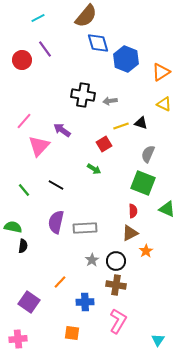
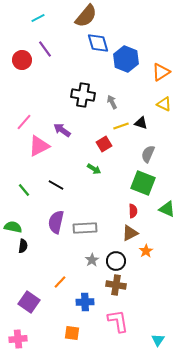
gray arrow: moved 2 px right, 1 px down; rotated 72 degrees clockwise
pink line: moved 1 px down
pink triangle: rotated 20 degrees clockwise
pink L-shape: rotated 40 degrees counterclockwise
